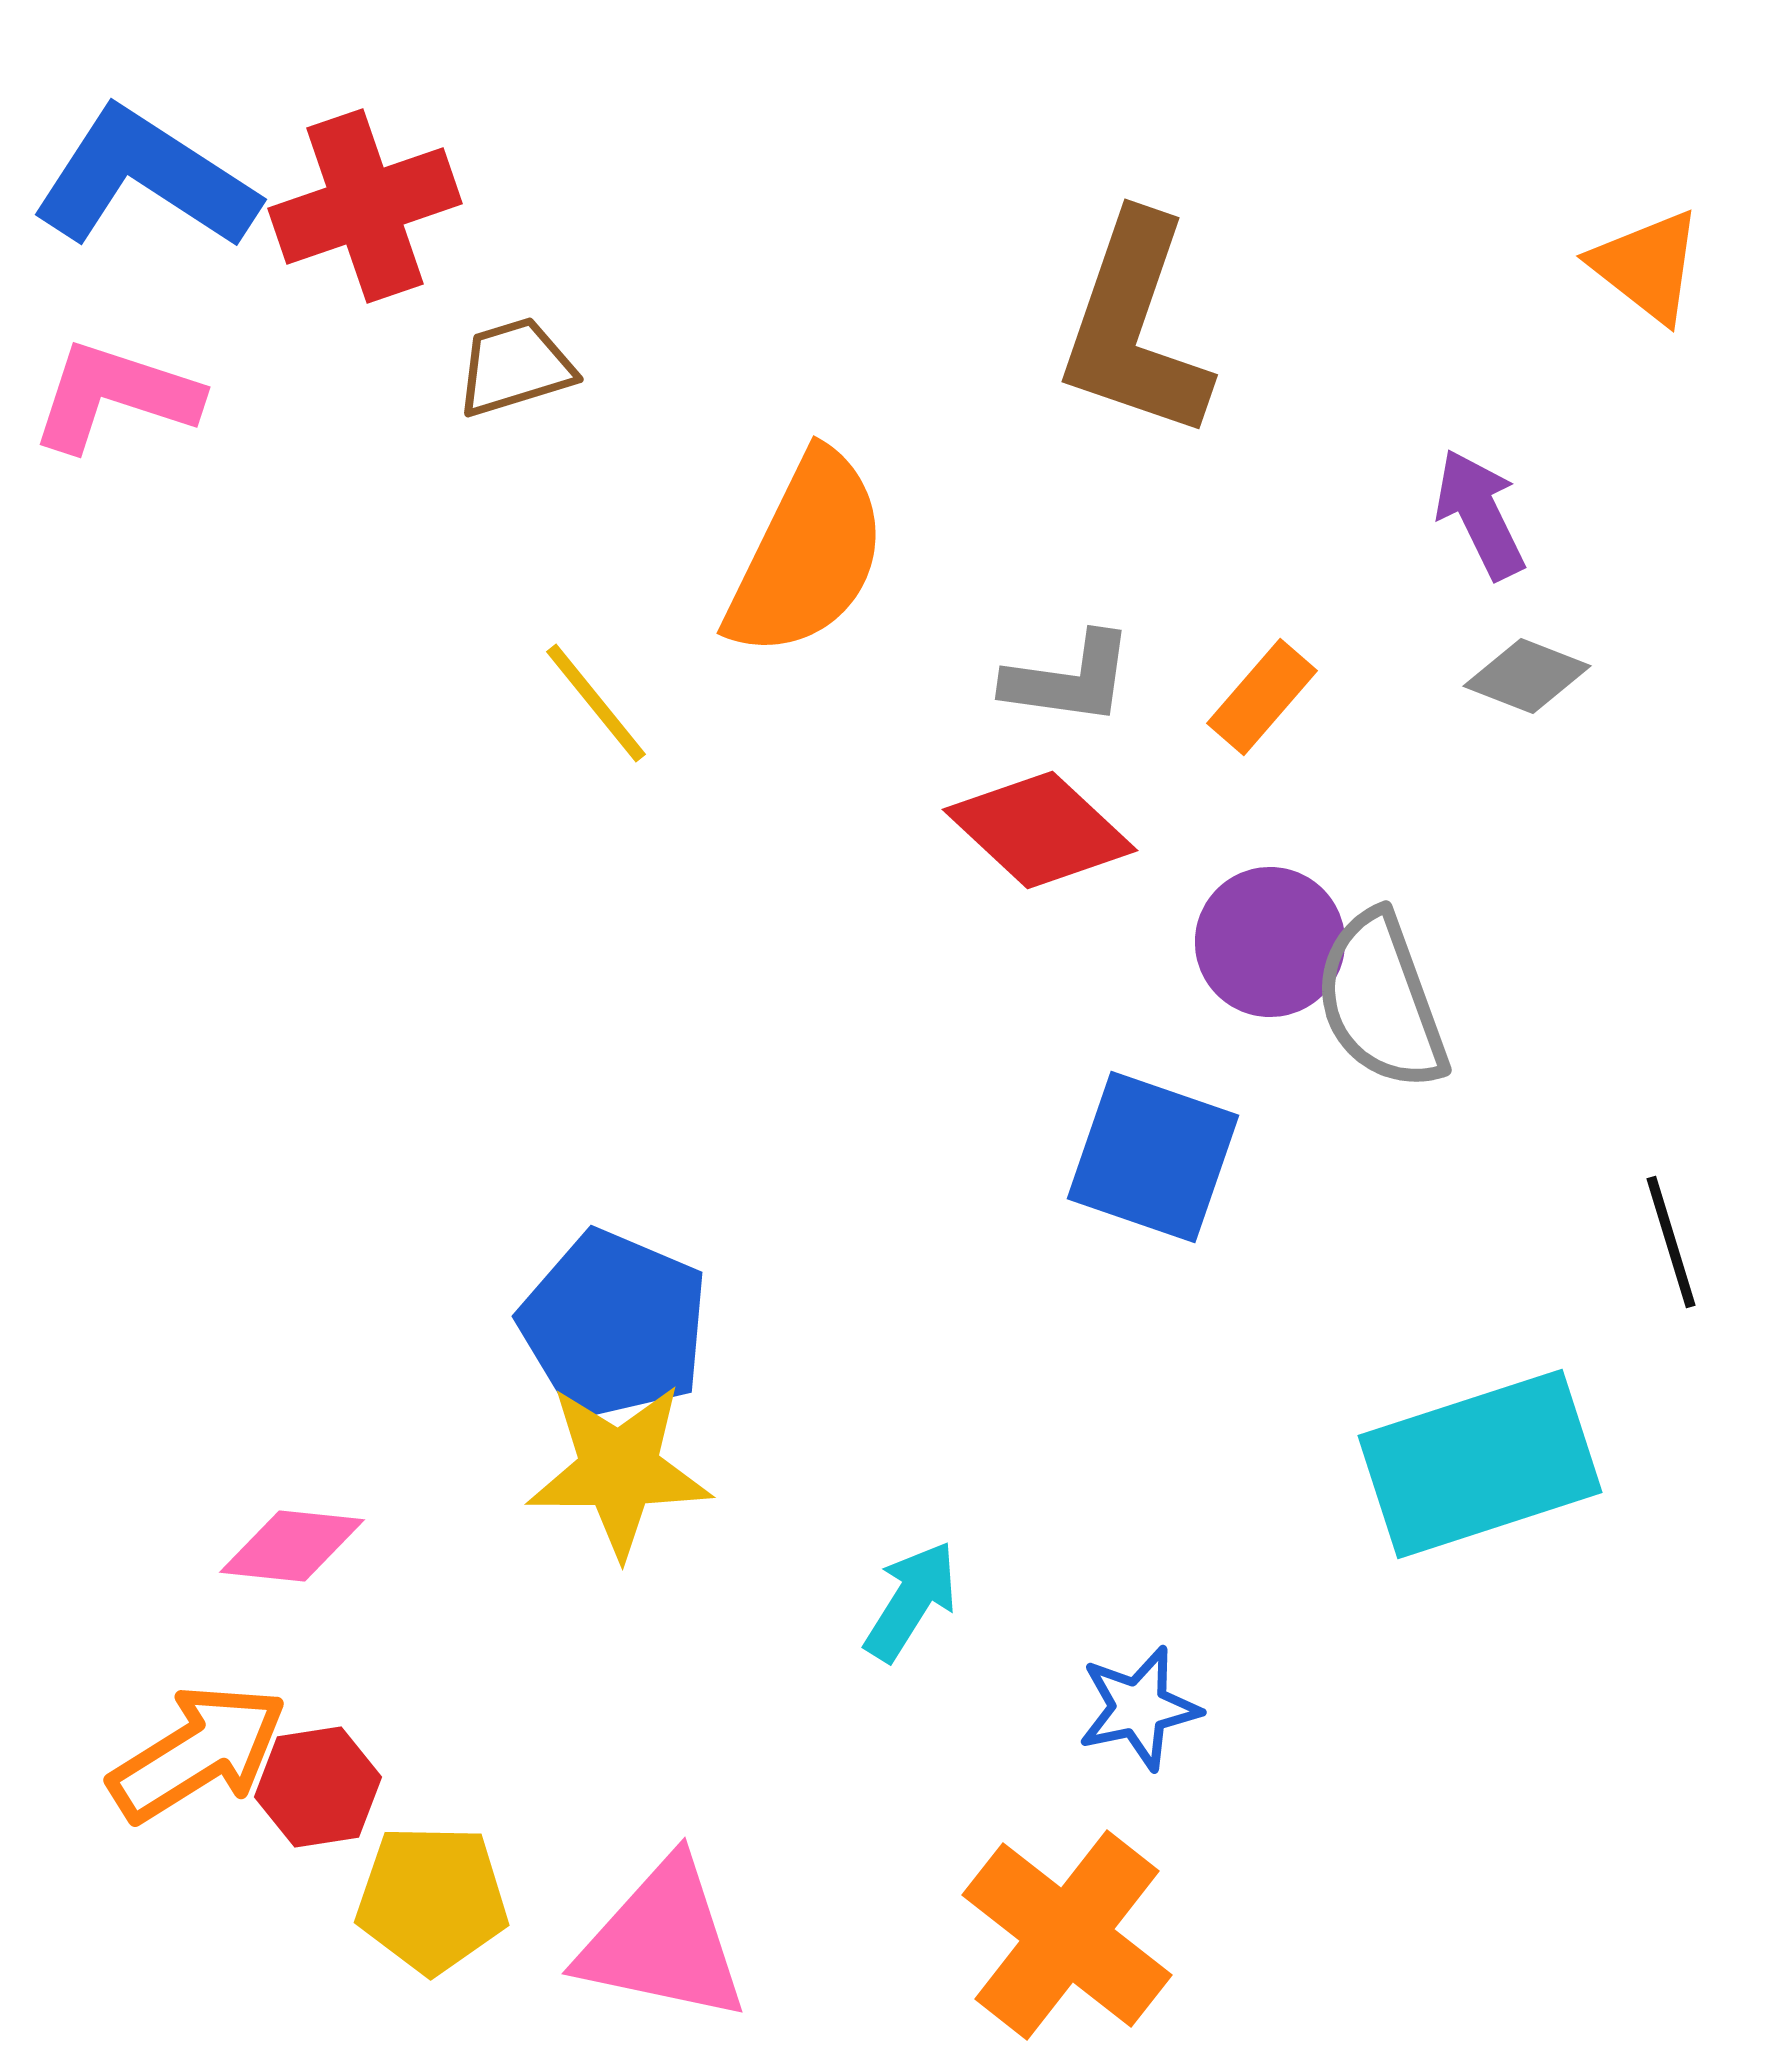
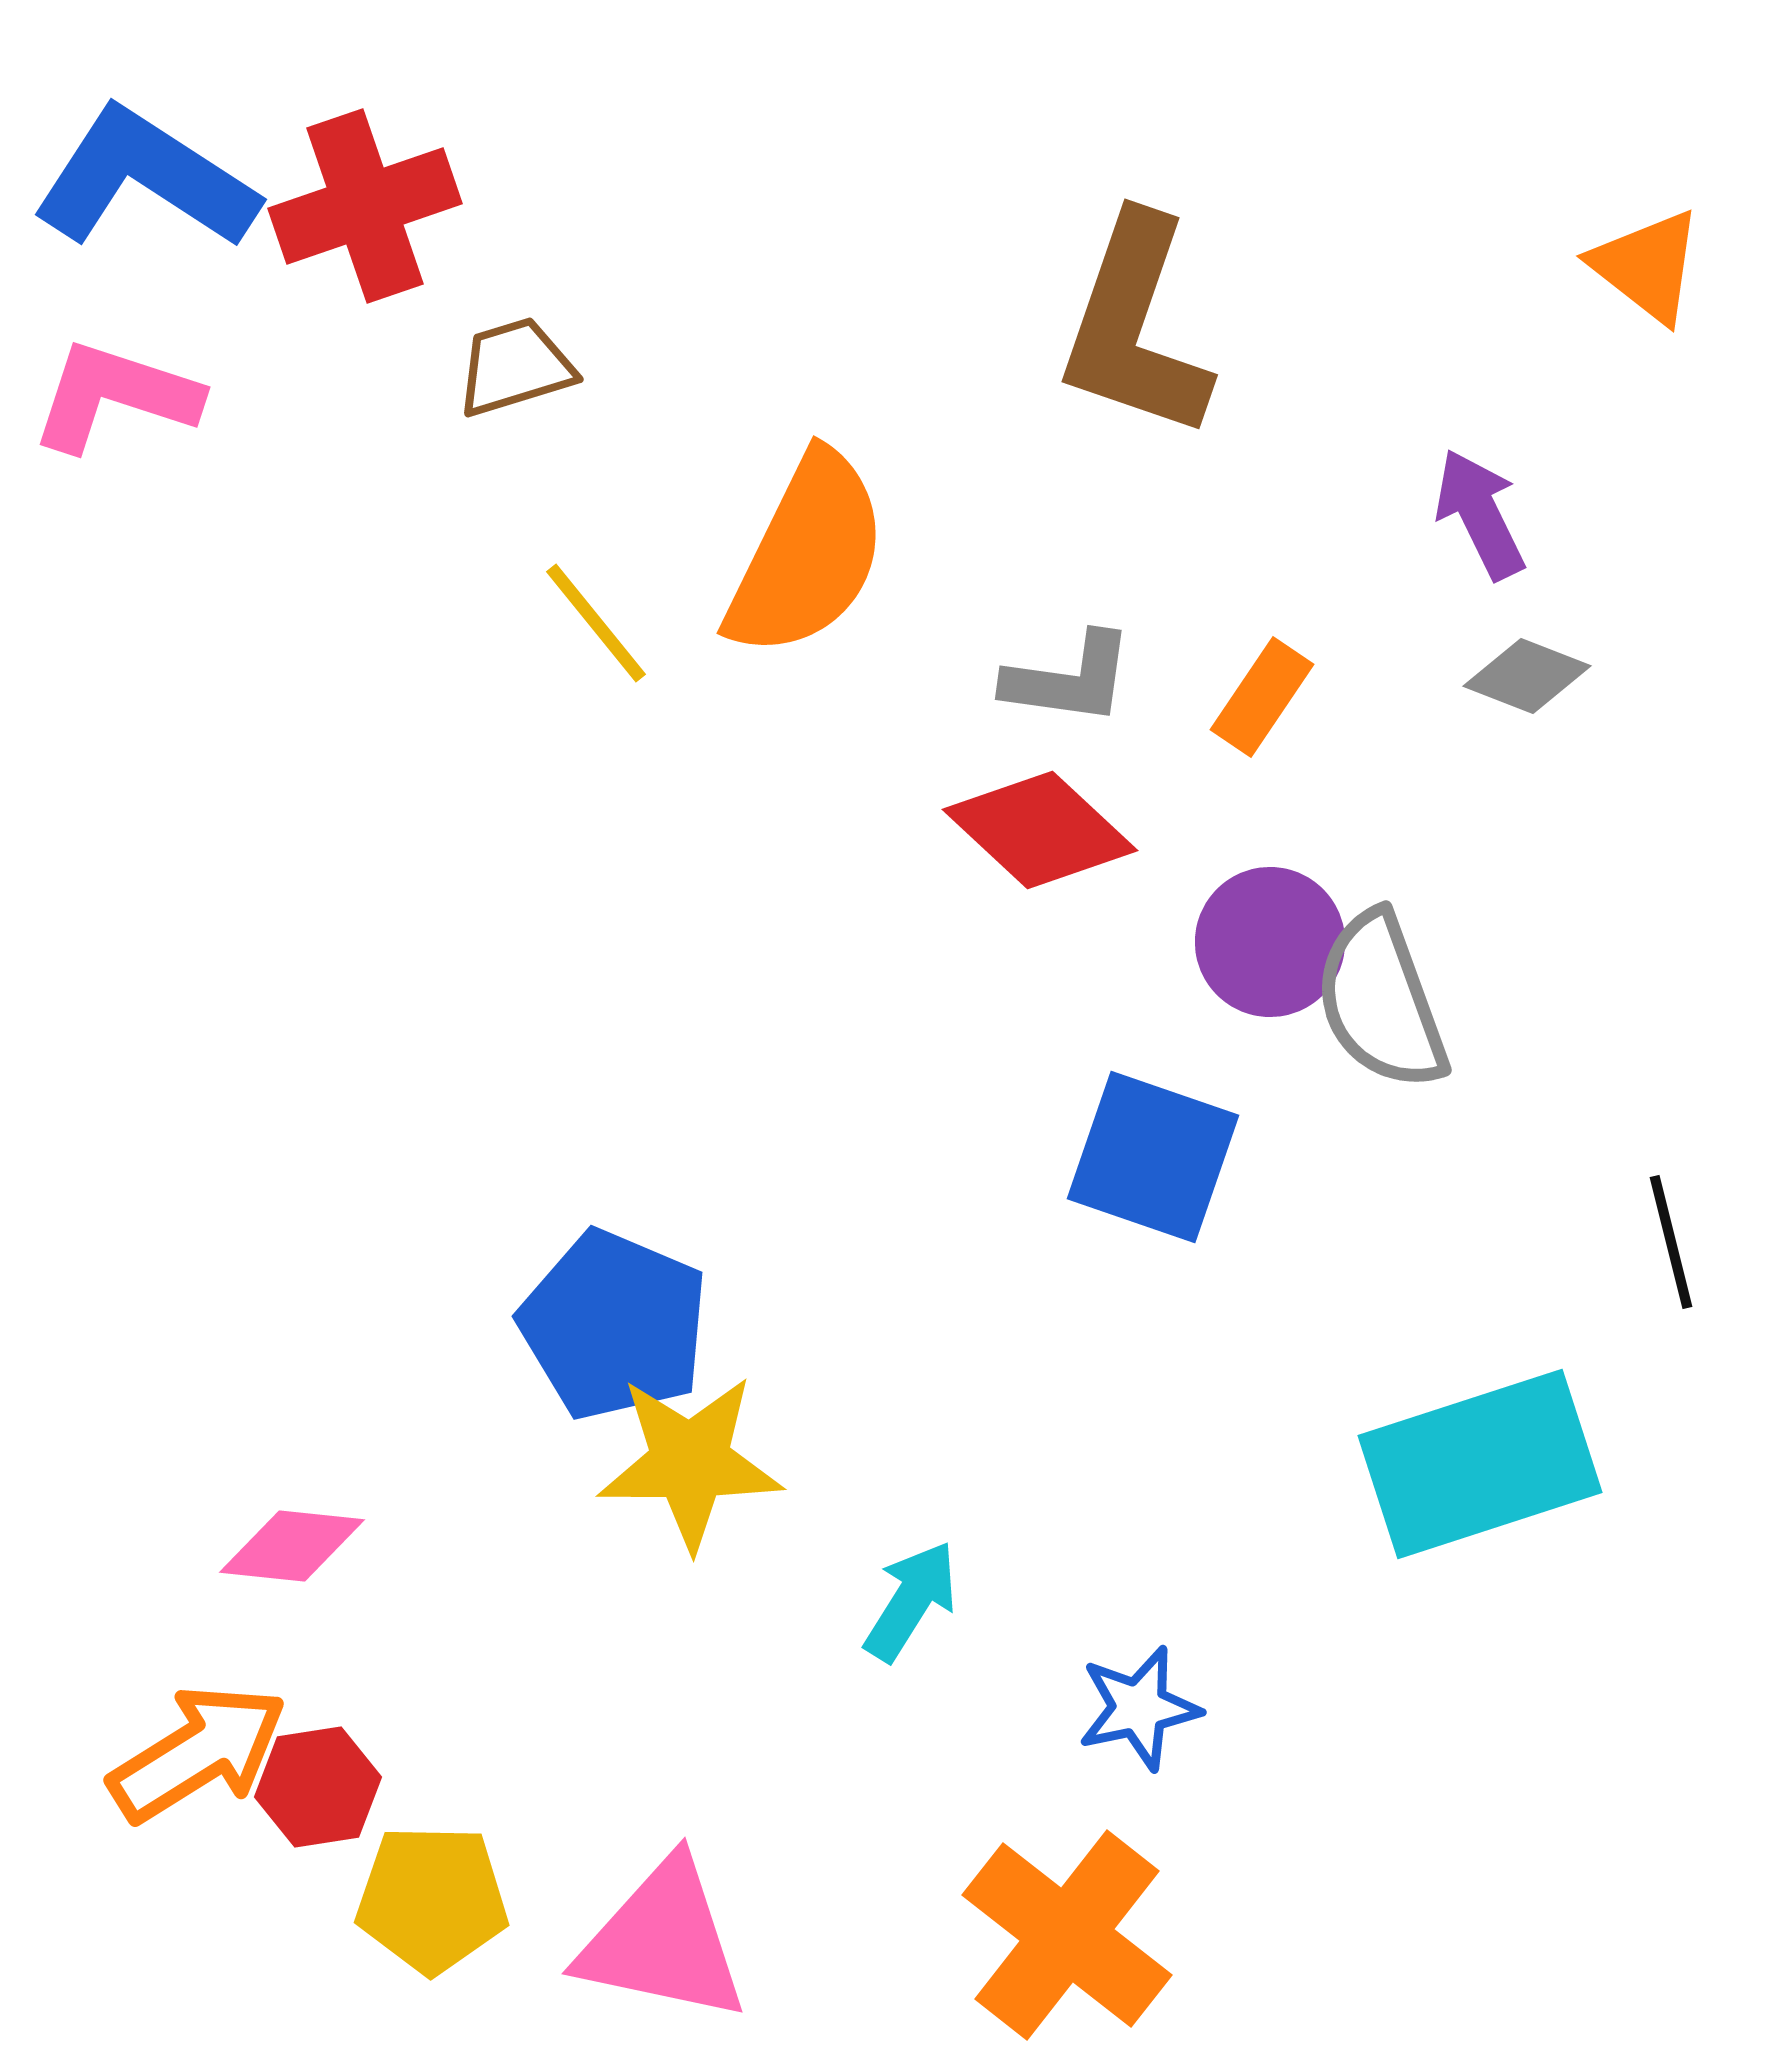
orange rectangle: rotated 7 degrees counterclockwise
yellow line: moved 80 px up
black line: rotated 3 degrees clockwise
yellow star: moved 71 px right, 8 px up
